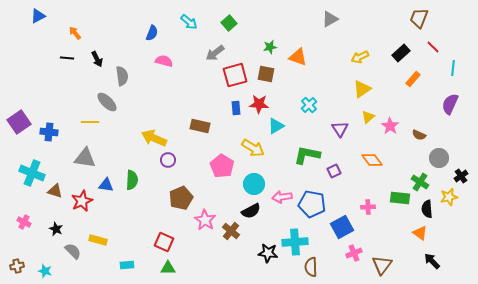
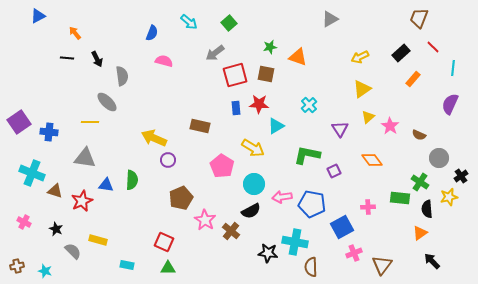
orange triangle at (420, 233): rotated 49 degrees clockwise
cyan cross at (295, 242): rotated 15 degrees clockwise
cyan rectangle at (127, 265): rotated 16 degrees clockwise
